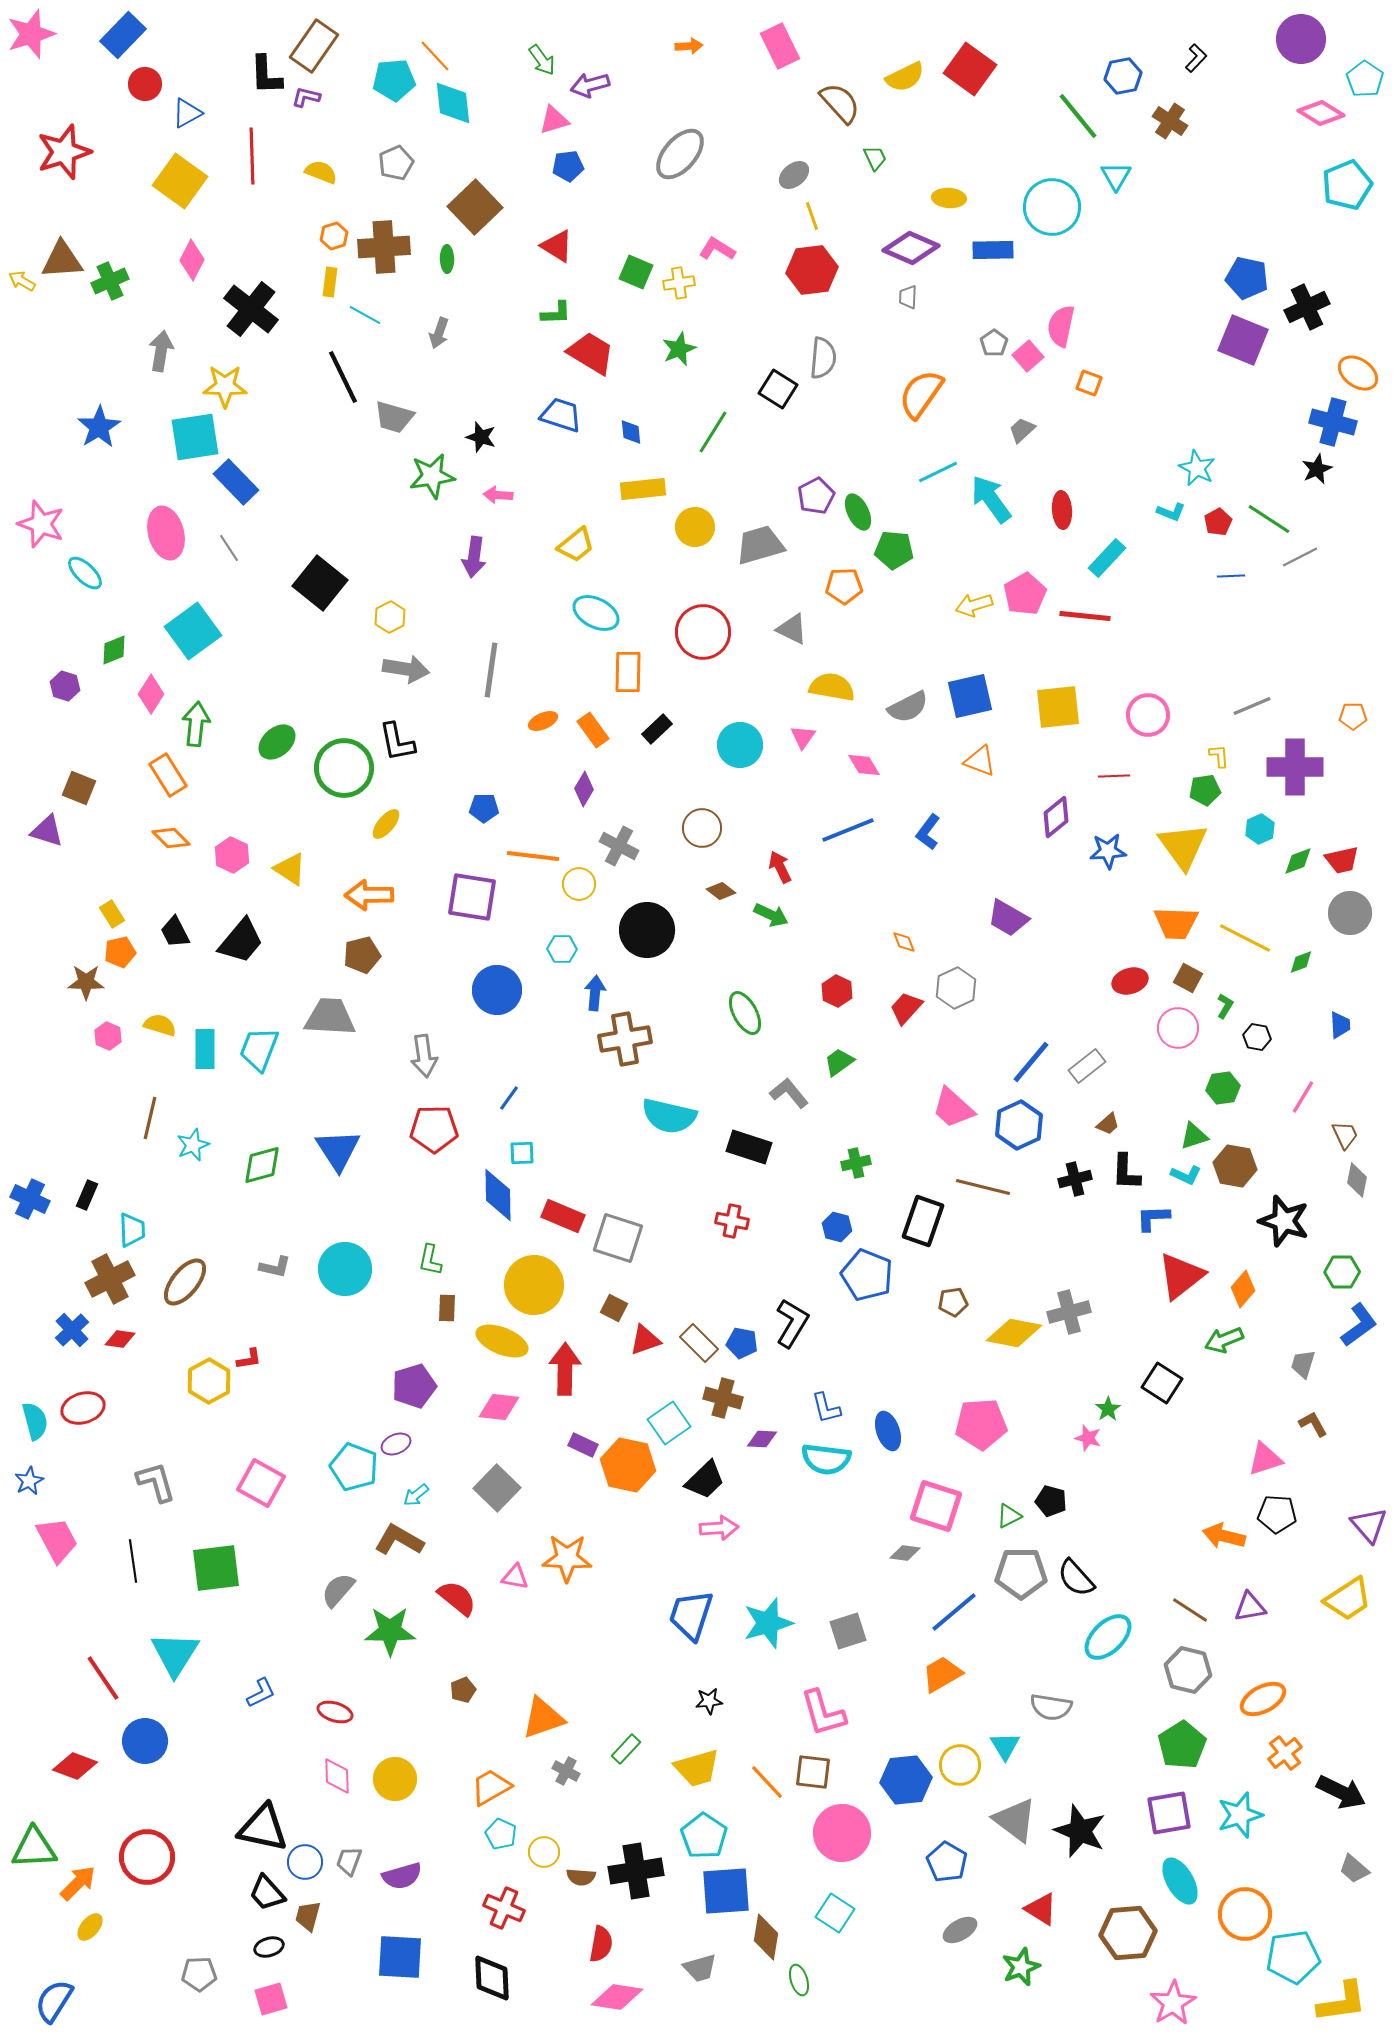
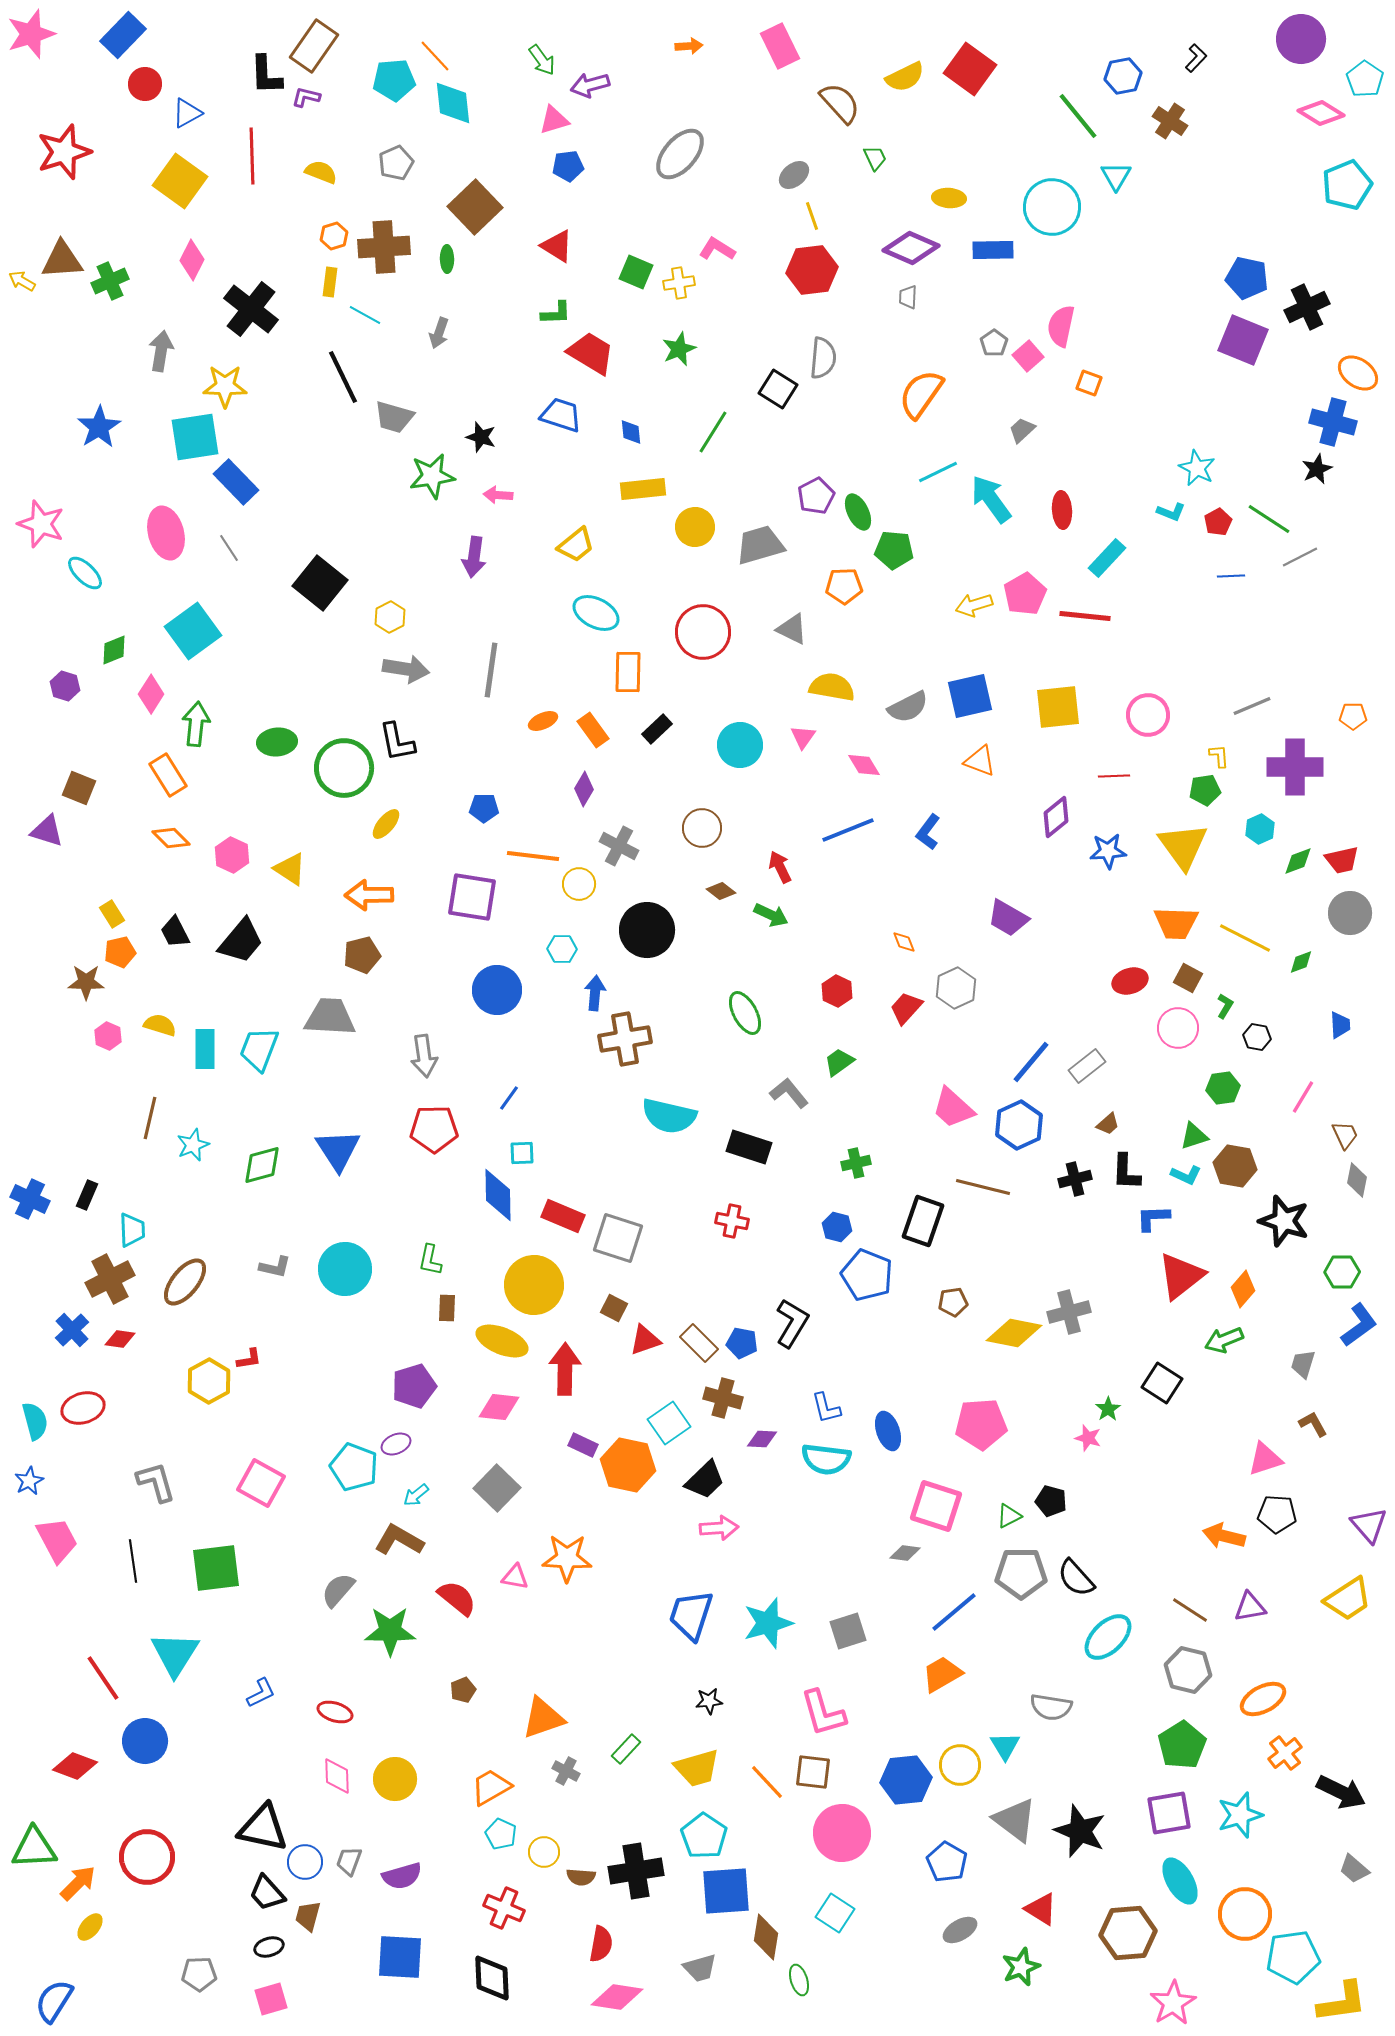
green ellipse at (277, 742): rotated 36 degrees clockwise
